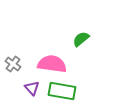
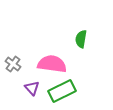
green semicircle: rotated 42 degrees counterclockwise
green rectangle: rotated 36 degrees counterclockwise
